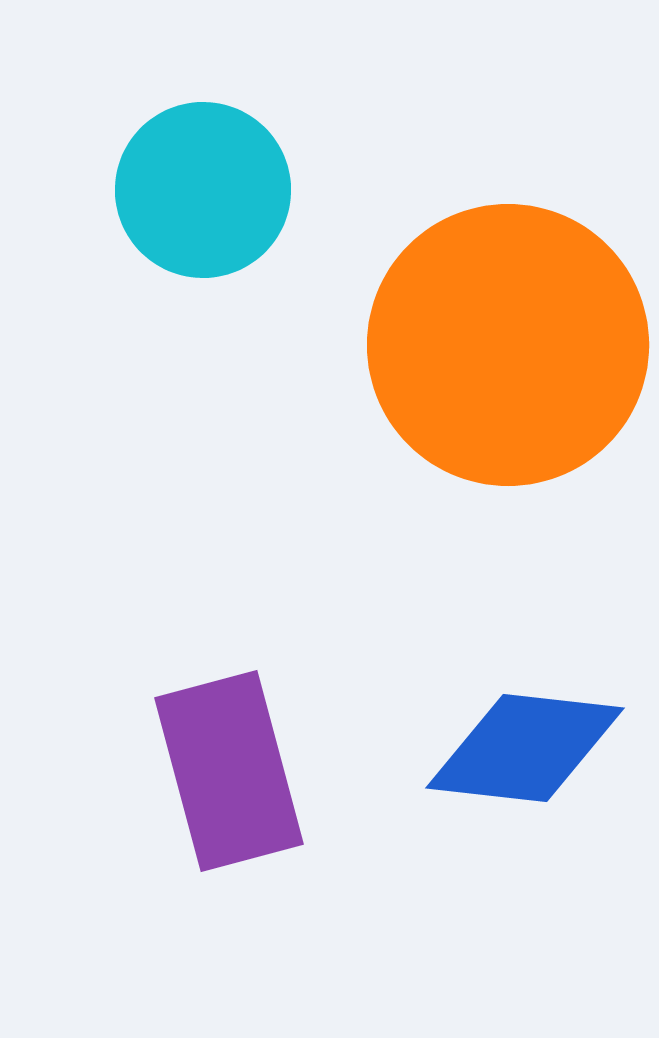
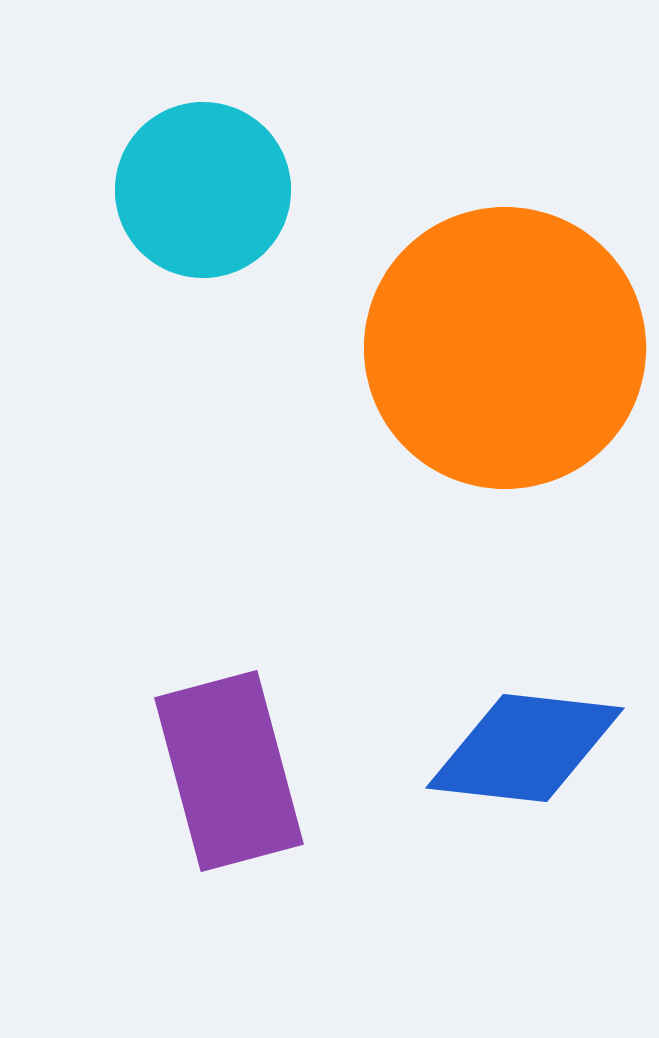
orange circle: moved 3 px left, 3 px down
